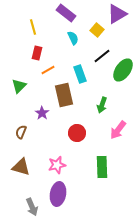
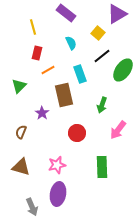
yellow square: moved 1 px right, 3 px down
cyan semicircle: moved 2 px left, 5 px down
